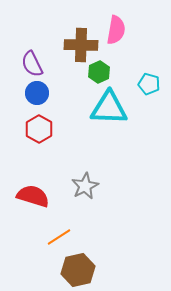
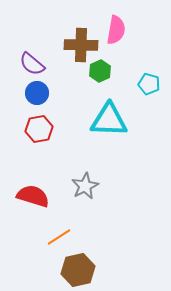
purple semicircle: rotated 24 degrees counterclockwise
green hexagon: moved 1 px right, 1 px up
cyan triangle: moved 12 px down
red hexagon: rotated 20 degrees clockwise
